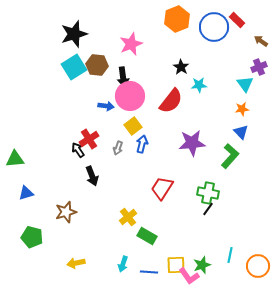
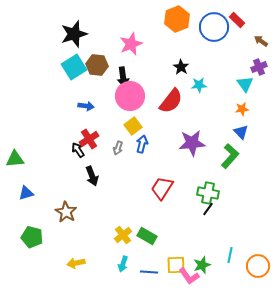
blue arrow at (106, 106): moved 20 px left
brown star at (66, 212): rotated 25 degrees counterclockwise
yellow cross at (128, 217): moved 5 px left, 18 px down
